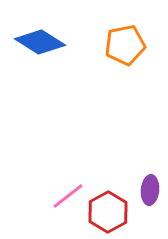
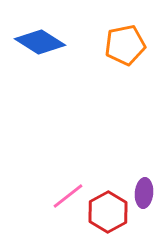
purple ellipse: moved 6 px left, 3 px down
